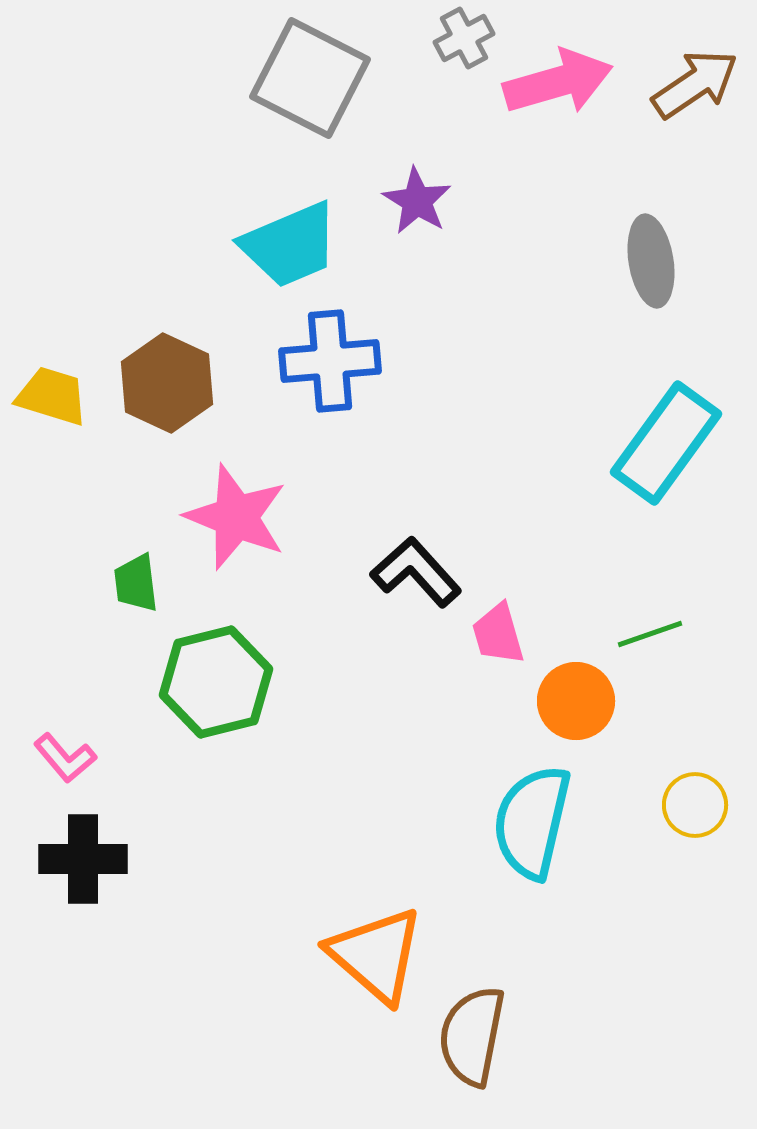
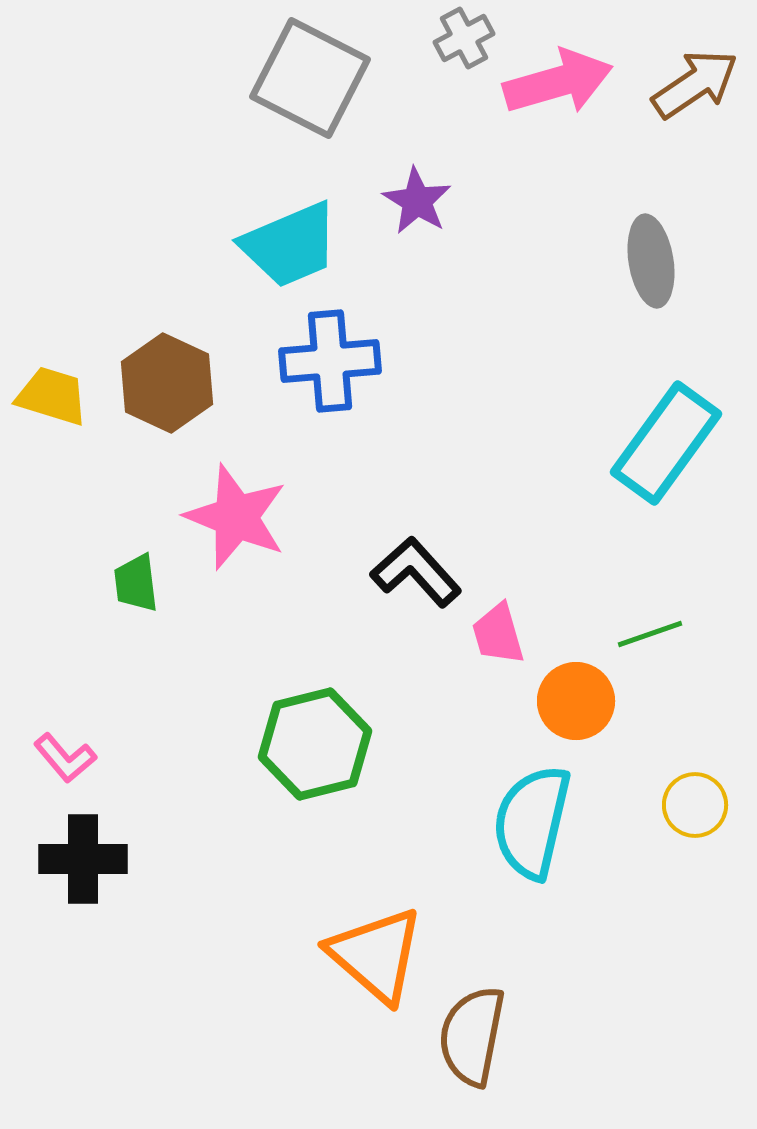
green hexagon: moved 99 px right, 62 px down
